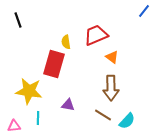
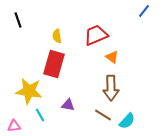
yellow semicircle: moved 9 px left, 6 px up
cyan line: moved 2 px right, 3 px up; rotated 32 degrees counterclockwise
